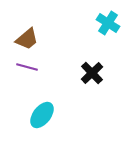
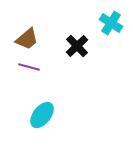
cyan cross: moved 3 px right
purple line: moved 2 px right
black cross: moved 15 px left, 27 px up
